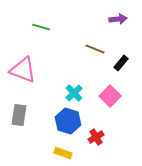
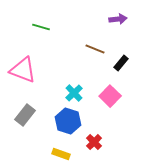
gray rectangle: moved 6 px right; rotated 30 degrees clockwise
red cross: moved 2 px left, 5 px down; rotated 14 degrees counterclockwise
yellow rectangle: moved 2 px left, 1 px down
